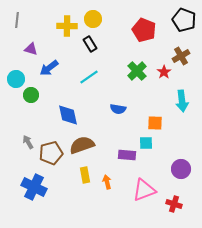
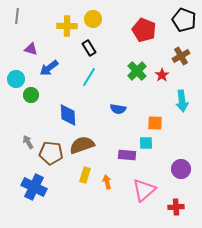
gray line: moved 4 px up
black rectangle: moved 1 px left, 4 px down
red star: moved 2 px left, 3 px down
cyan line: rotated 24 degrees counterclockwise
blue diamond: rotated 10 degrees clockwise
brown pentagon: rotated 20 degrees clockwise
yellow rectangle: rotated 28 degrees clockwise
pink triangle: rotated 20 degrees counterclockwise
red cross: moved 2 px right, 3 px down; rotated 21 degrees counterclockwise
